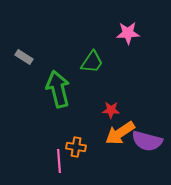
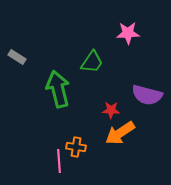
gray rectangle: moved 7 px left
purple semicircle: moved 46 px up
